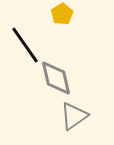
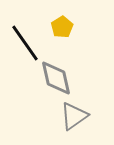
yellow pentagon: moved 13 px down
black line: moved 2 px up
